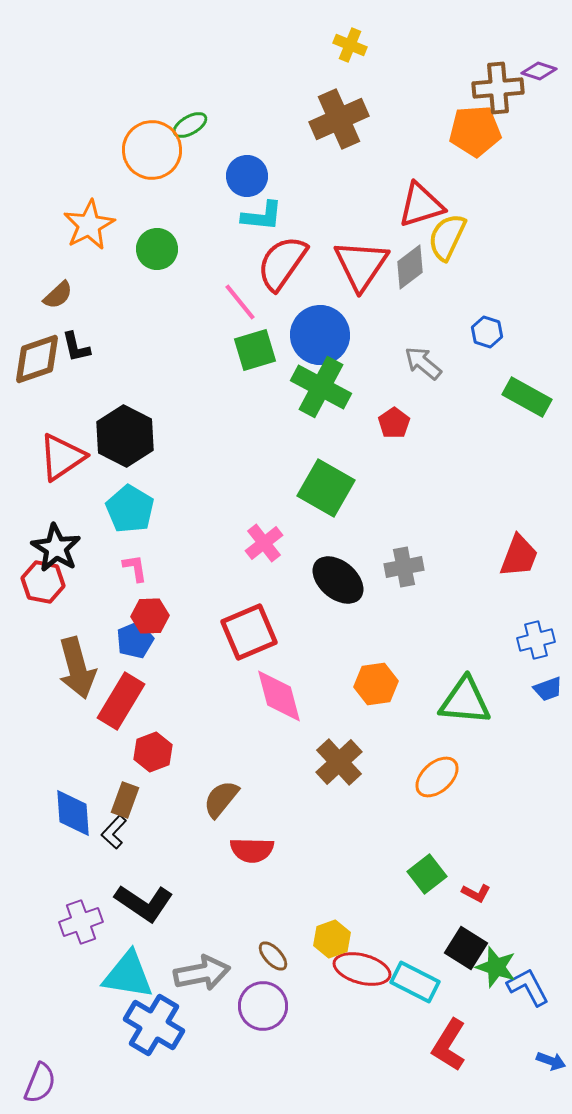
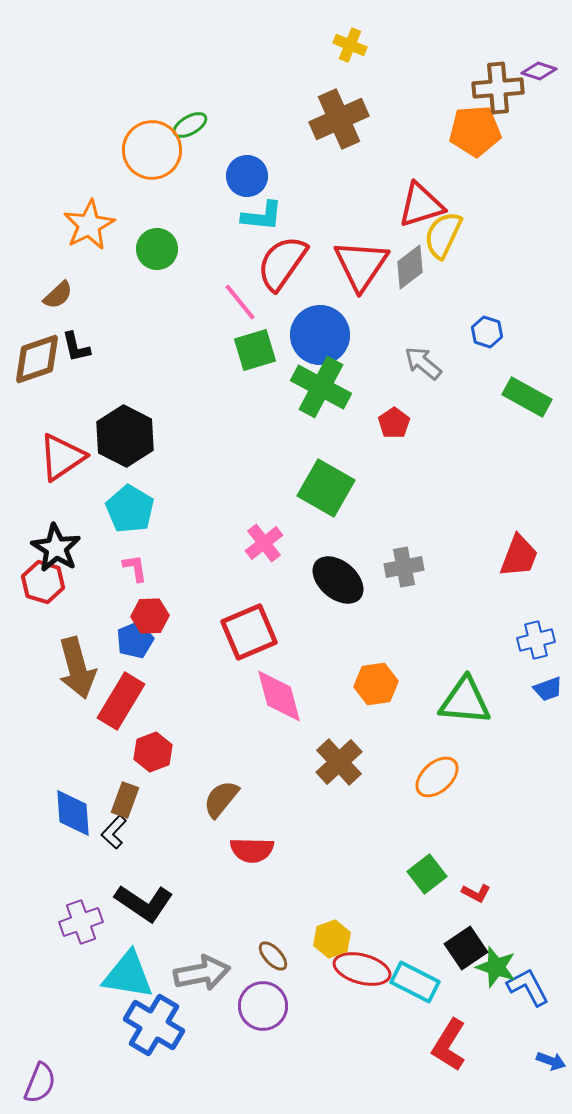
yellow semicircle at (447, 237): moved 4 px left, 2 px up
red hexagon at (43, 582): rotated 6 degrees clockwise
black square at (466, 948): rotated 24 degrees clockwise
